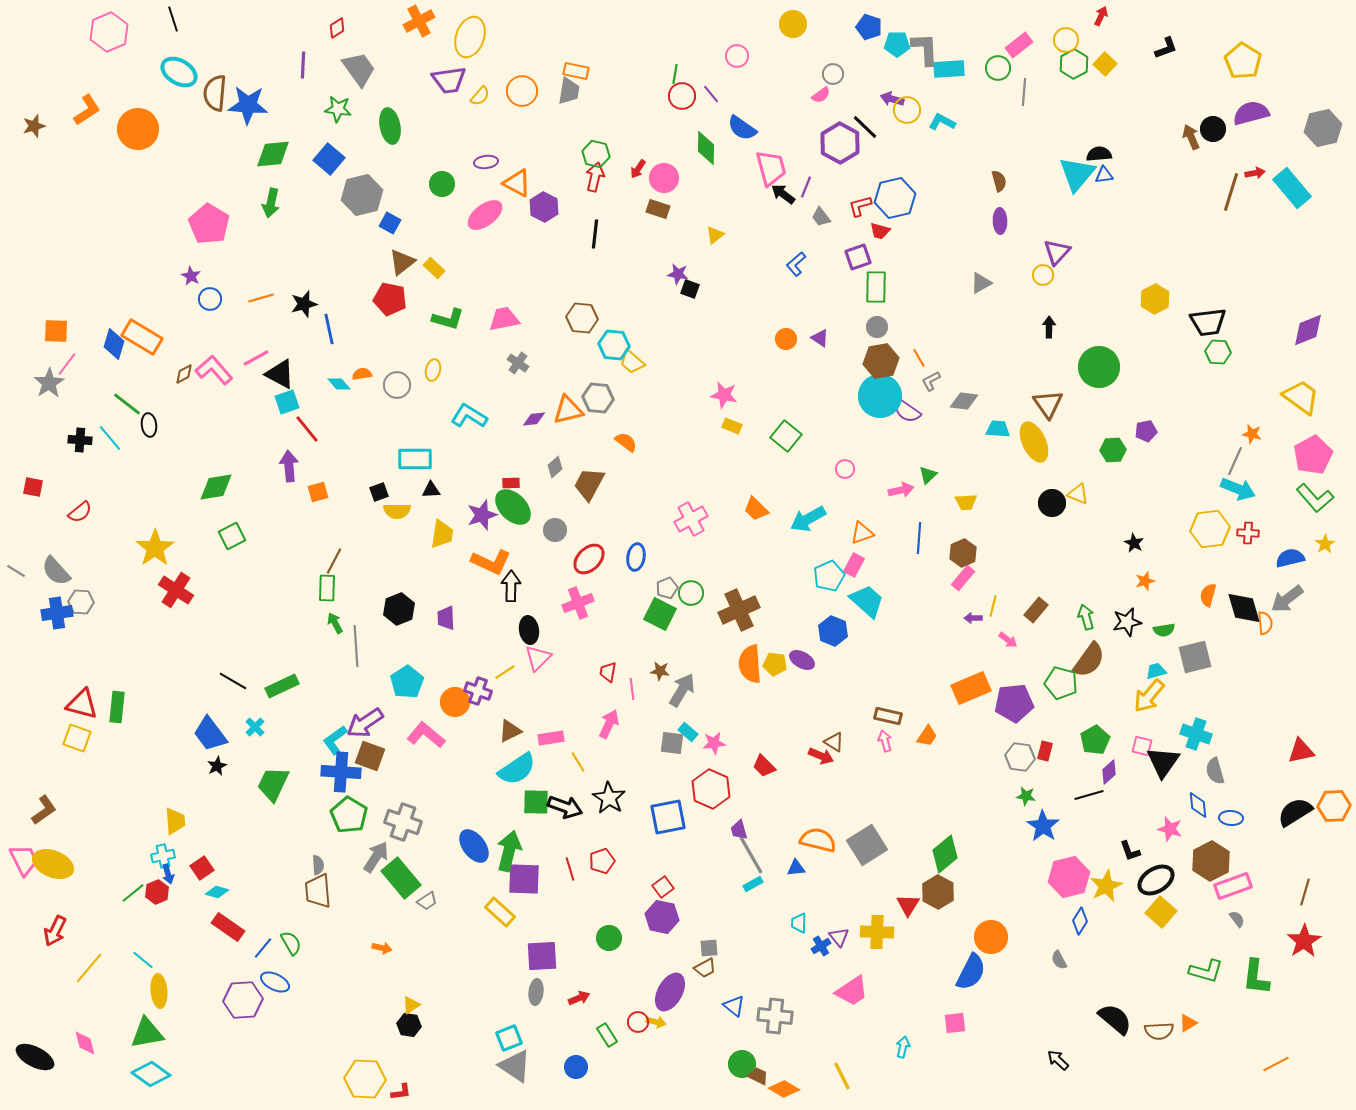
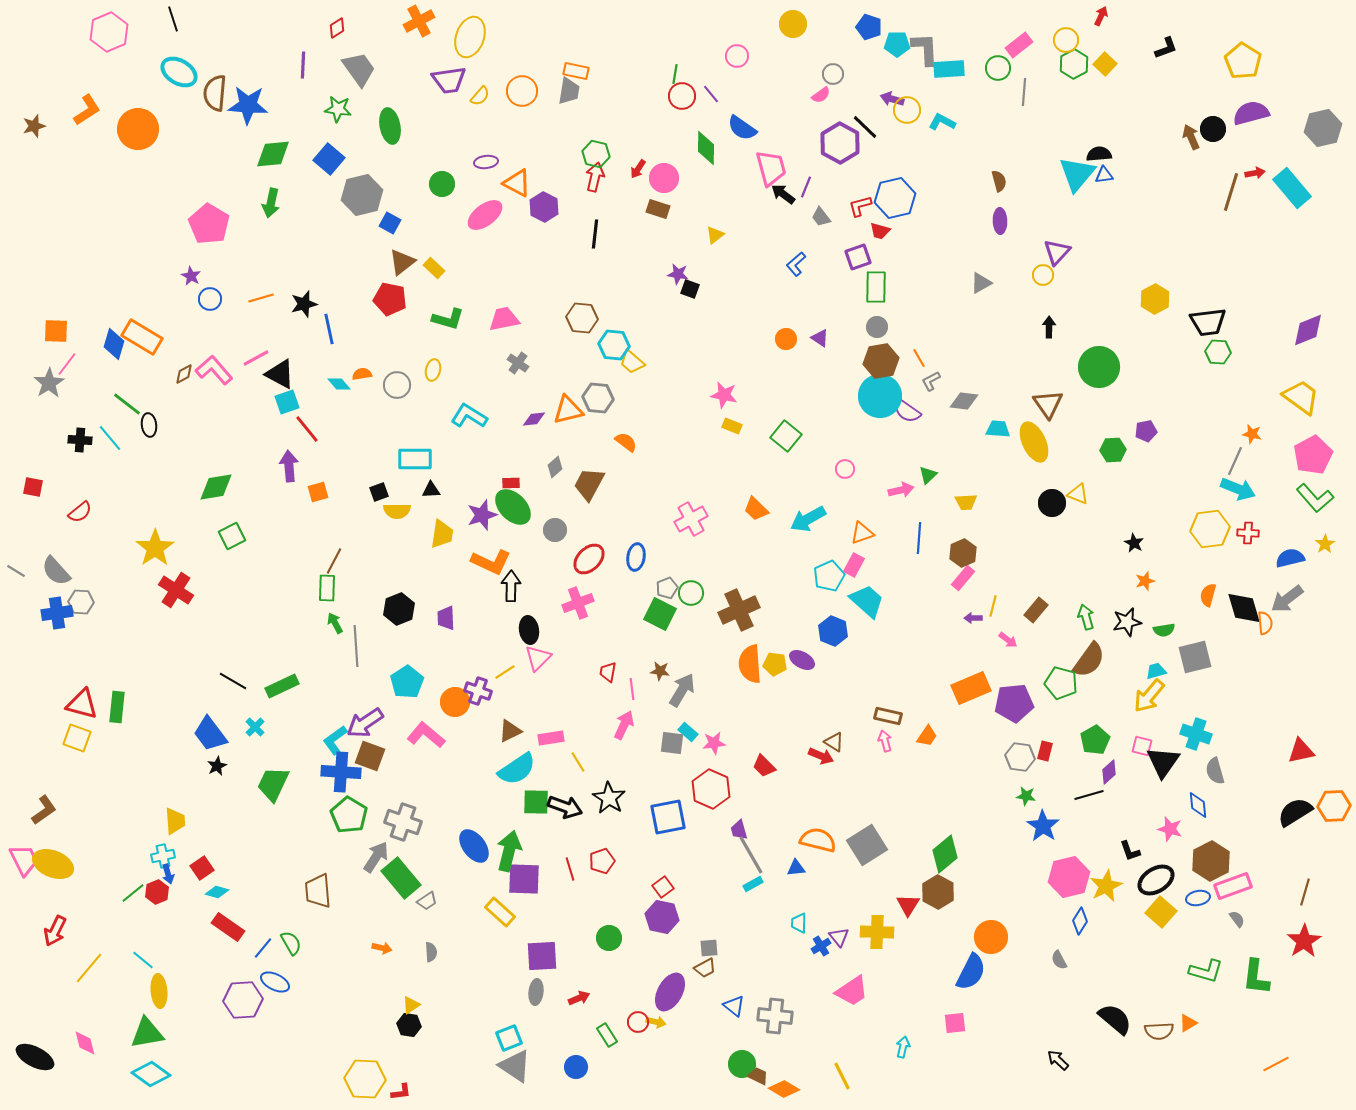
pink arrow at (609, 724): moved 15 px right, 1 px down
blue ellipse at (1231, 818): moved 33 px left, 80 px down; rotated 15 degrees counterclockwise
gray semicircle at (318, 865): moved 113 px right, 87 px down
